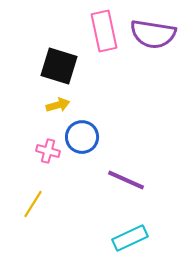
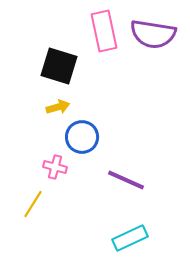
yellow arrow: moved 2 px down
pink cross: moved 7 px right, 16 px down
